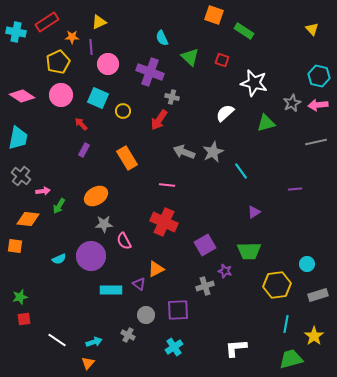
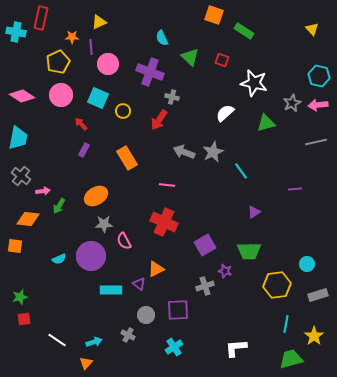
red rectangle at (47, 22): moved 6 px left, 4 px up; rotated 45 degrees counterclockwise
orange triangle at (88, 363): moved 2 px left
